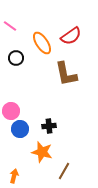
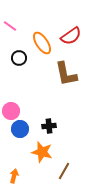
black circle: moved 3 px right
